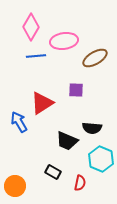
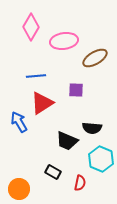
blue line: moved 20 px down
orange circle: moved 4 px right, 3 px down
